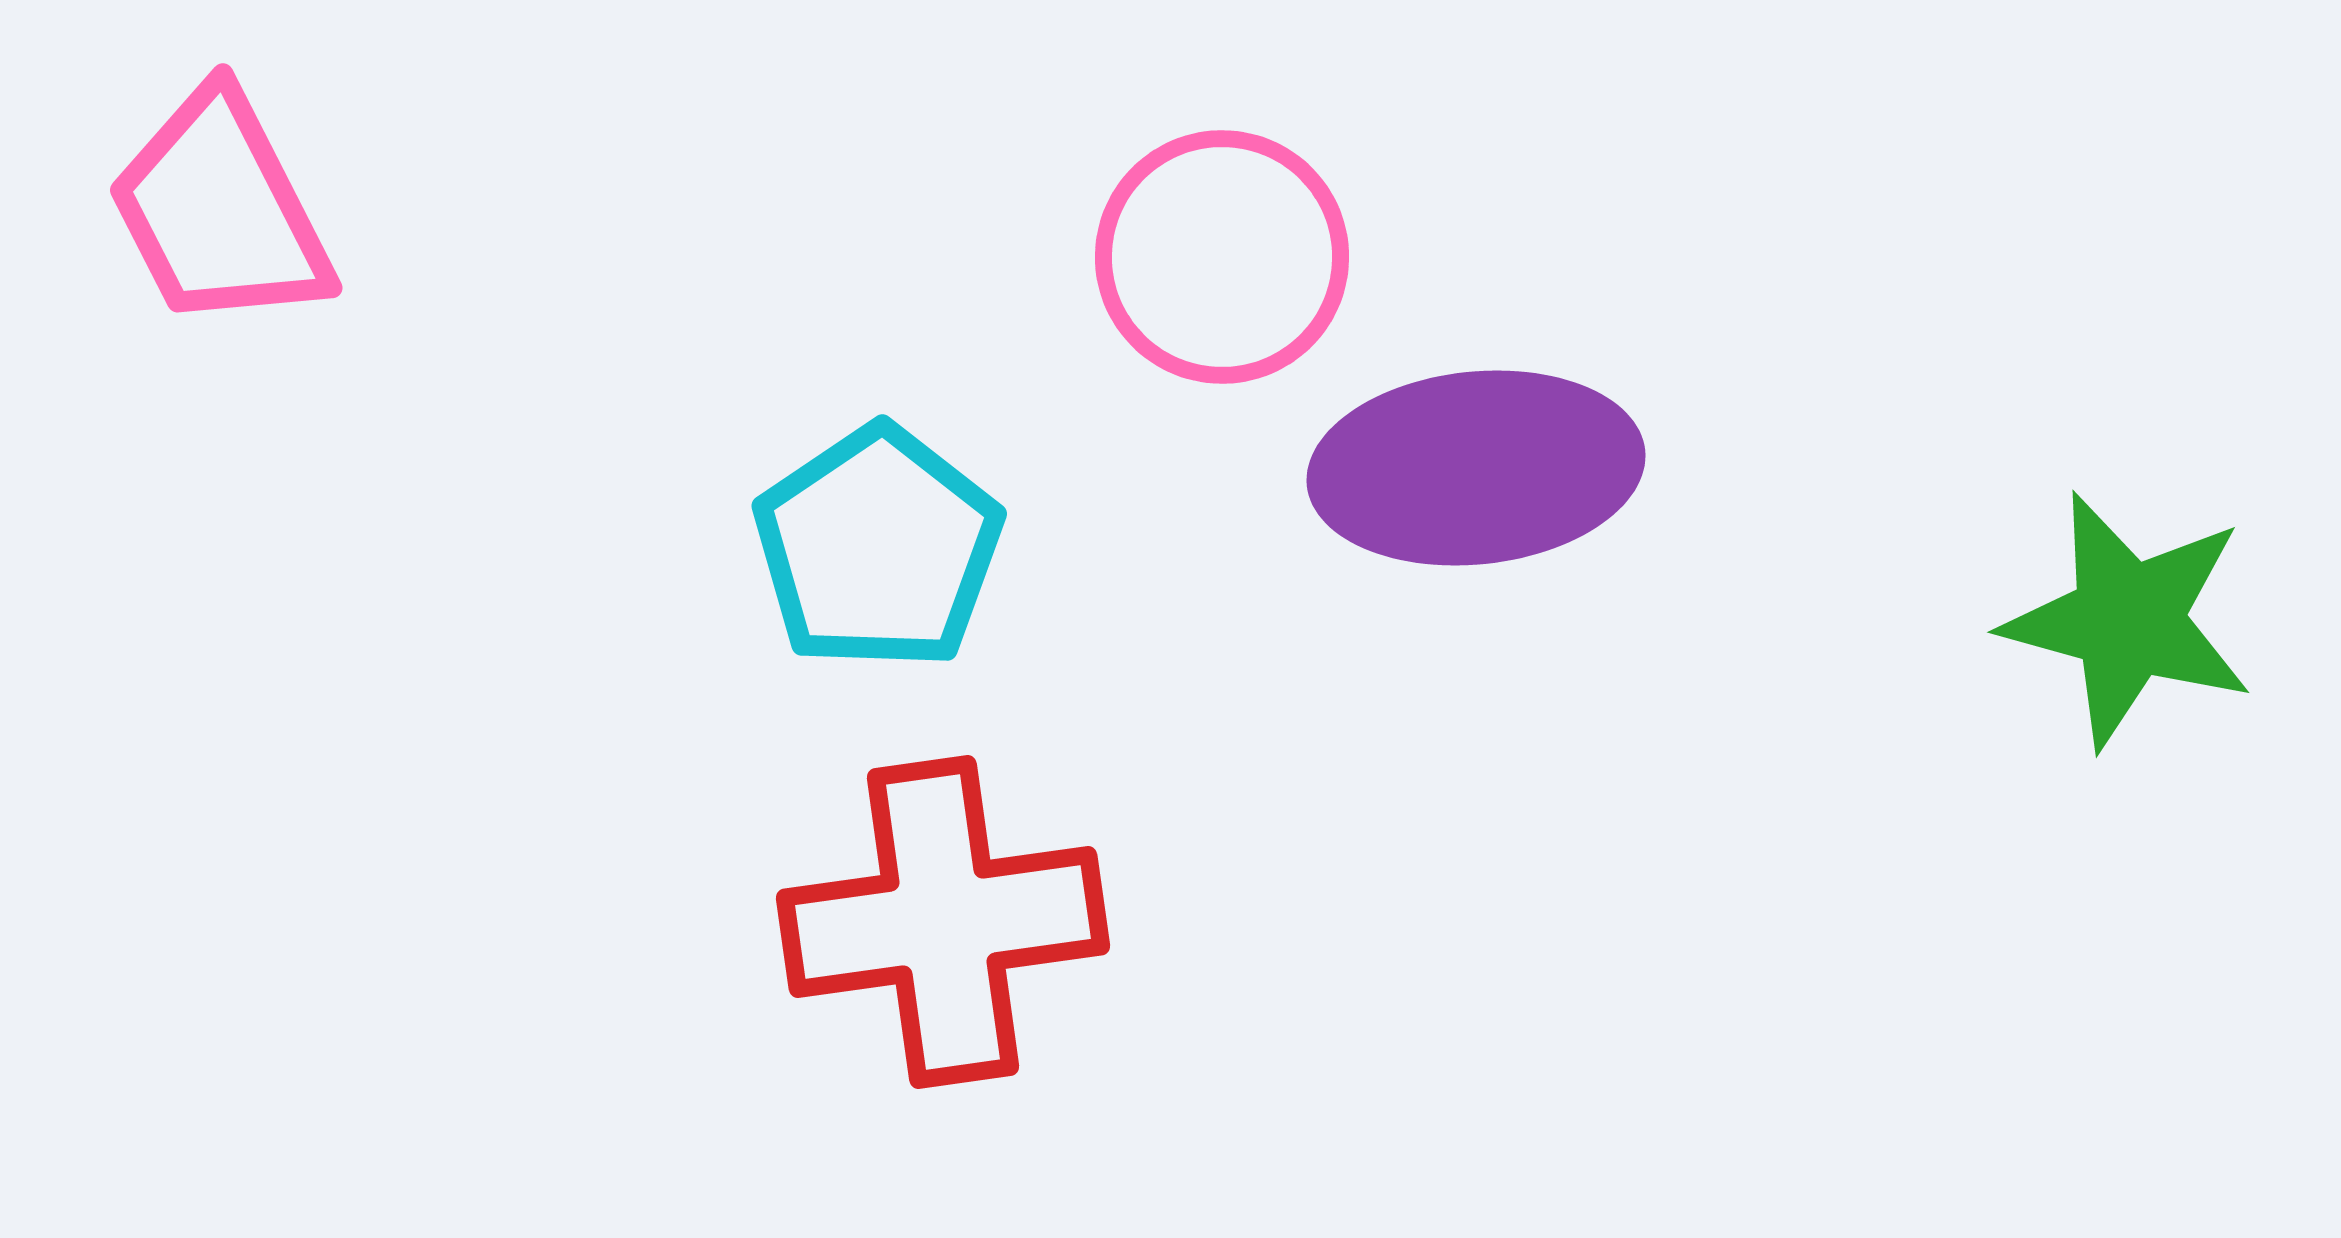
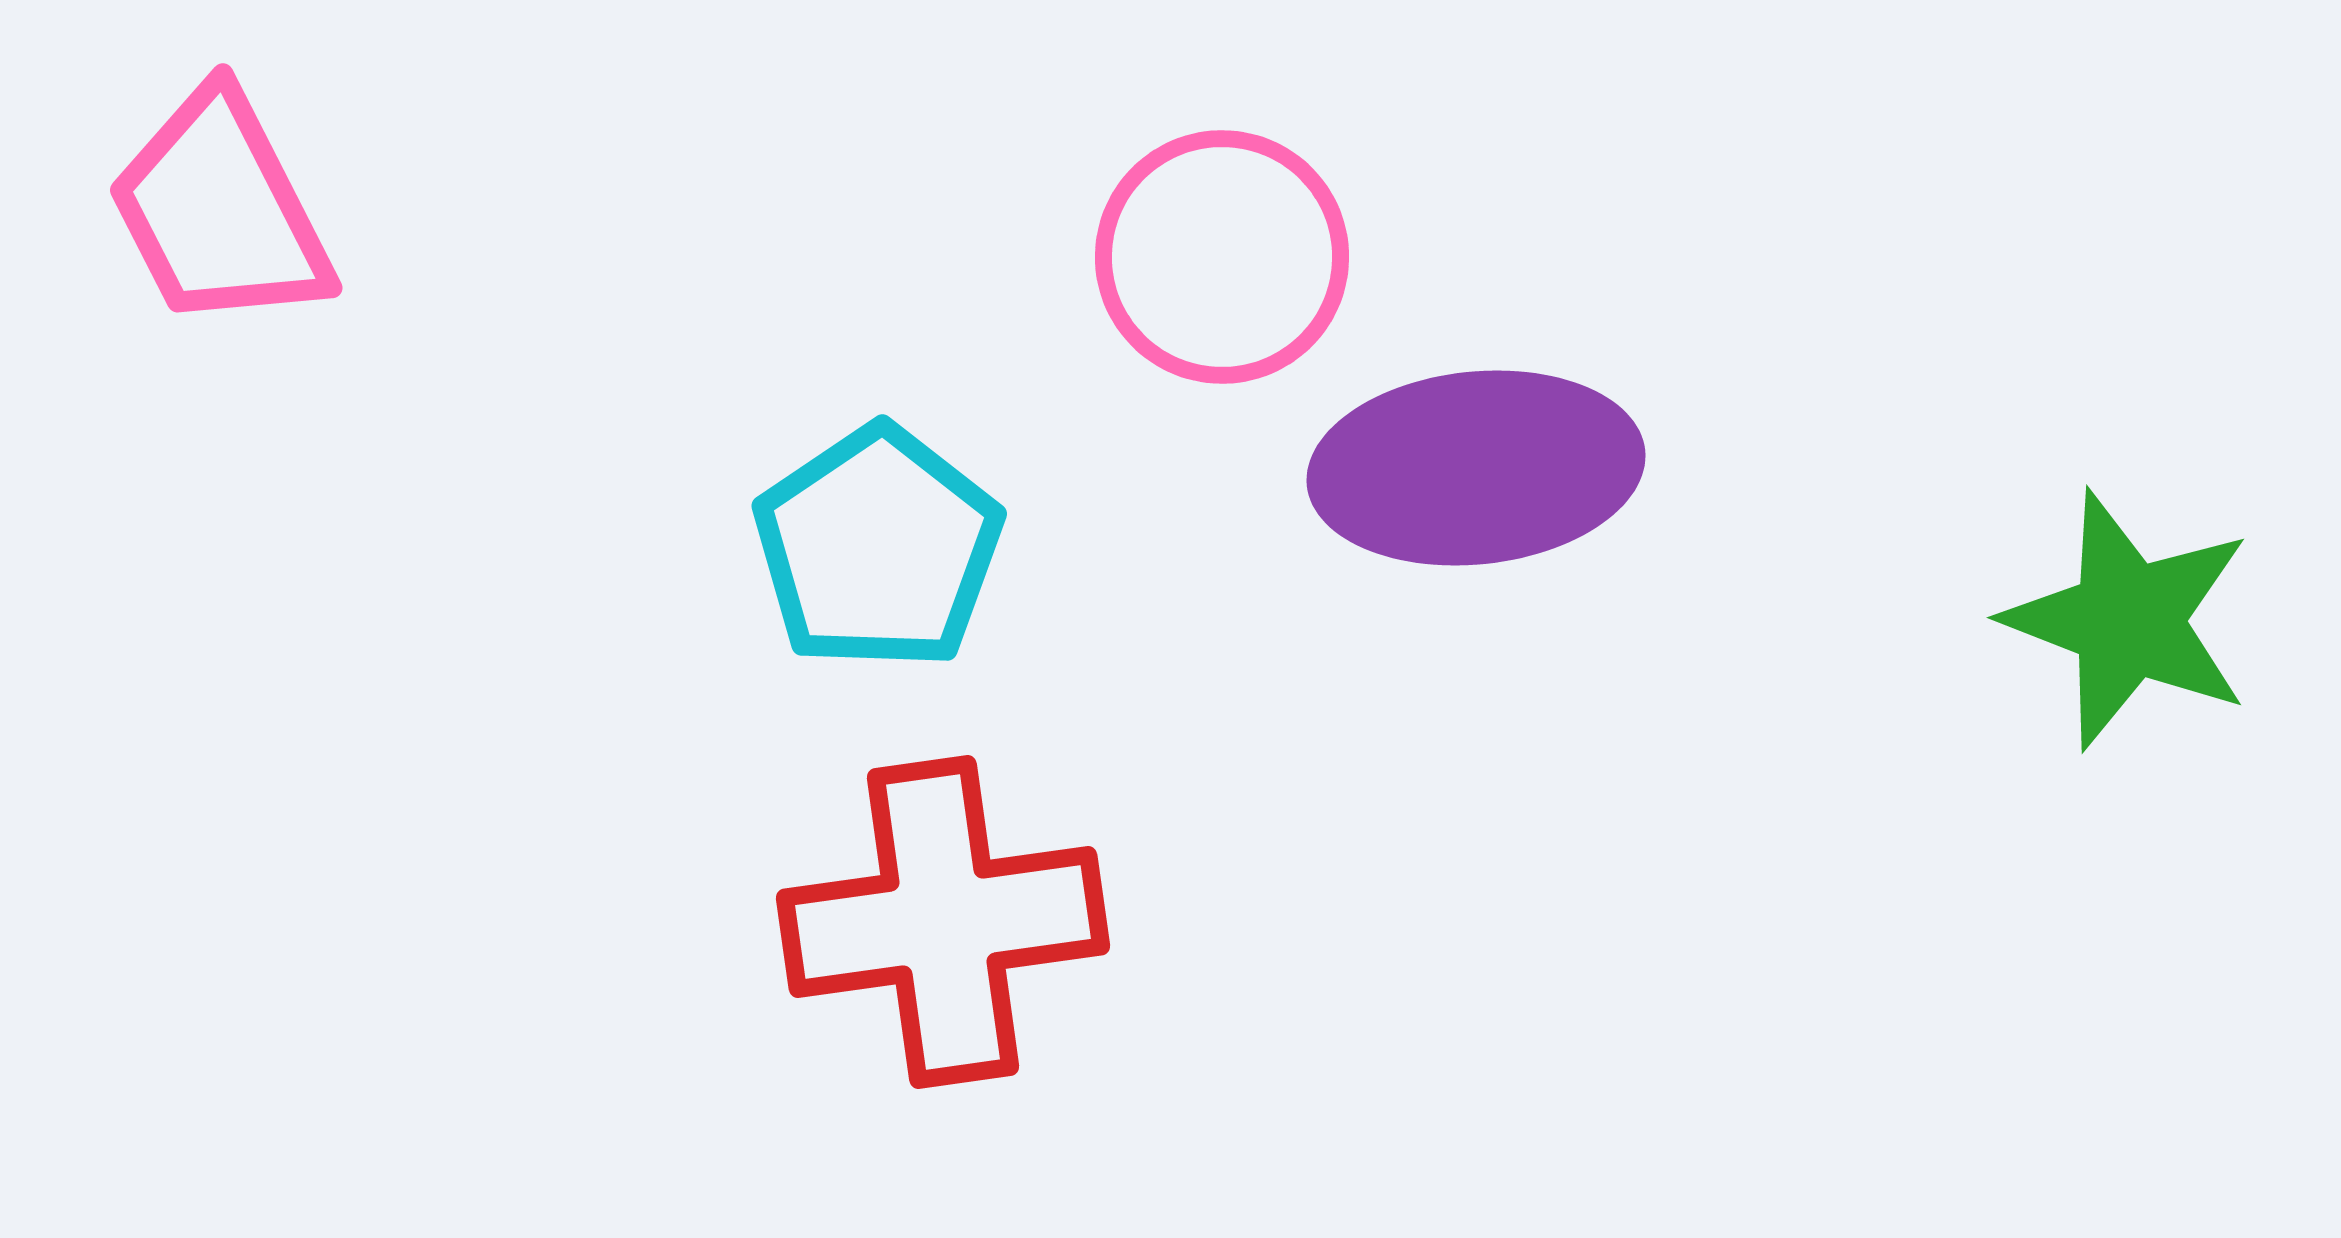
green star: rotated 6 degrees clockwise
